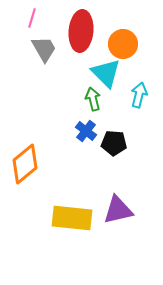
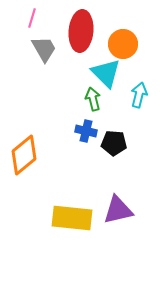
blue cross: rotated 25 degrees counterclockwise
orange diamond: moved 1 px left, 9 px up
